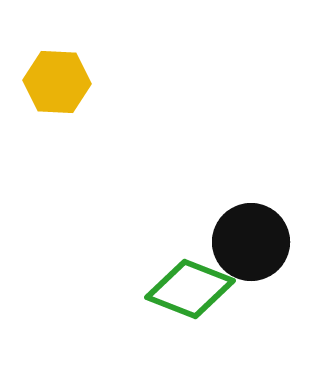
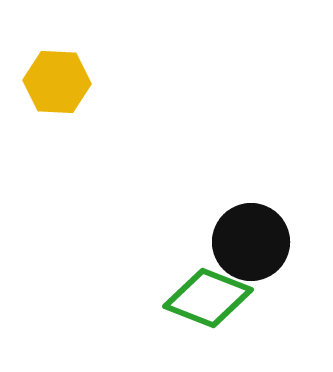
green diamond: moved 18 px right, 9 px down
